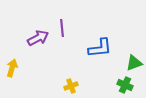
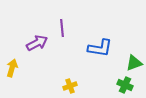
purple arrow: moved 1 px left, 5 px down
blue L-shape: rotated 15 degrees clockwise
yellow cross: moved 1 px left
